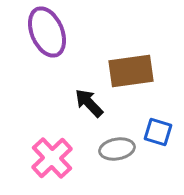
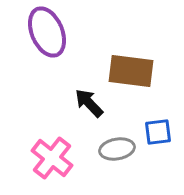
brown rectangle: rotated 15 degrees clockwise
blue square: rotated 24 degrees counterclockwise
pink cross: rotated 9 degrees counterclockwise
